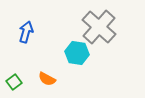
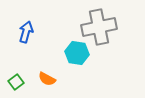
gray cross: rotated 36 degrees clockwise
green square: moved 2 px right
